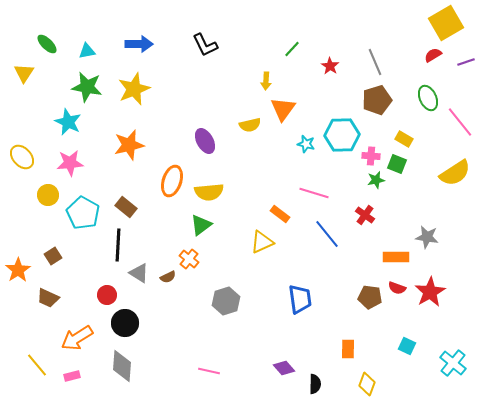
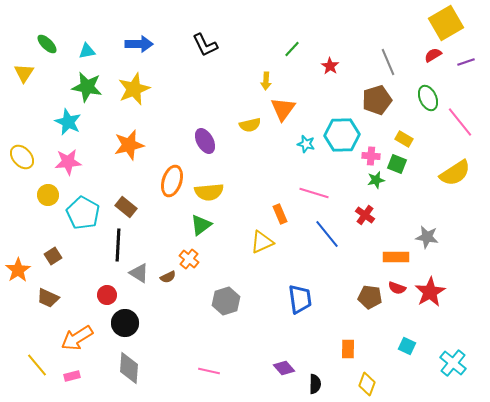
gray line at (375, 62): moved 13 px right
pink star at (70, 163): moved 2 px left, 1 px up
orange rectangle at (280, 214): rotated 30 degrees clockwise
gray diamond at (122, 366): moved 7 px right, 2 px down
